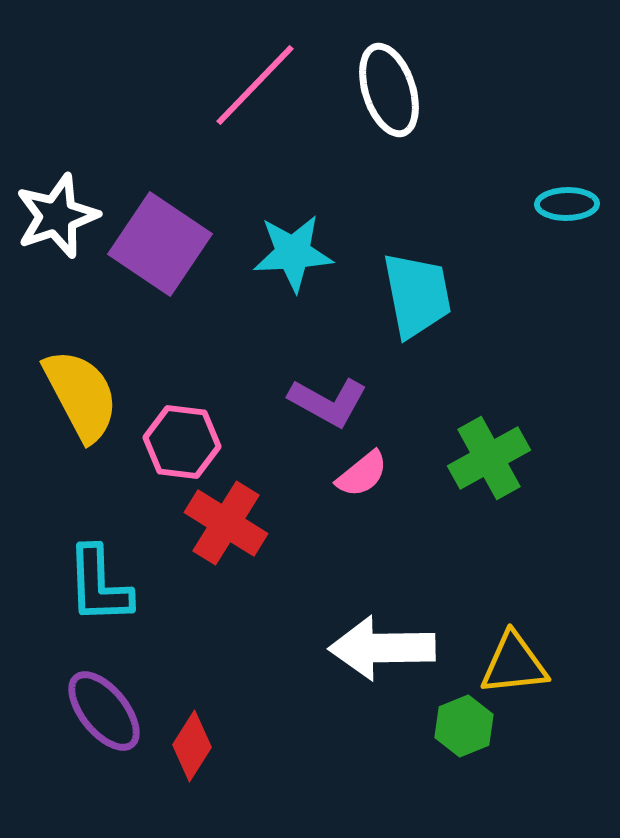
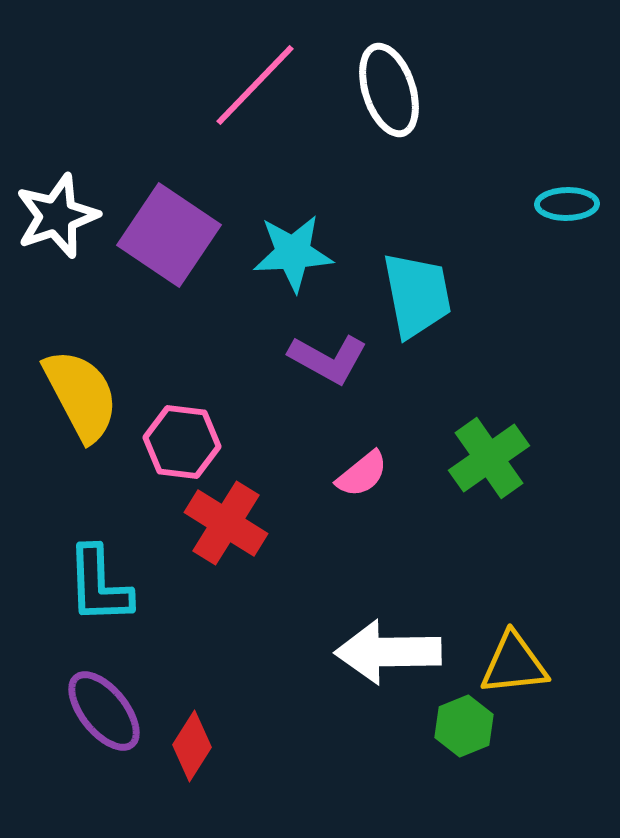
purple square: moved 9 px right, 9 px up
purple L-shape: moved 43 px up
green cross: rotated 6 degrees counterclockwise
white arrow: moved 6 px right, 4 px down
